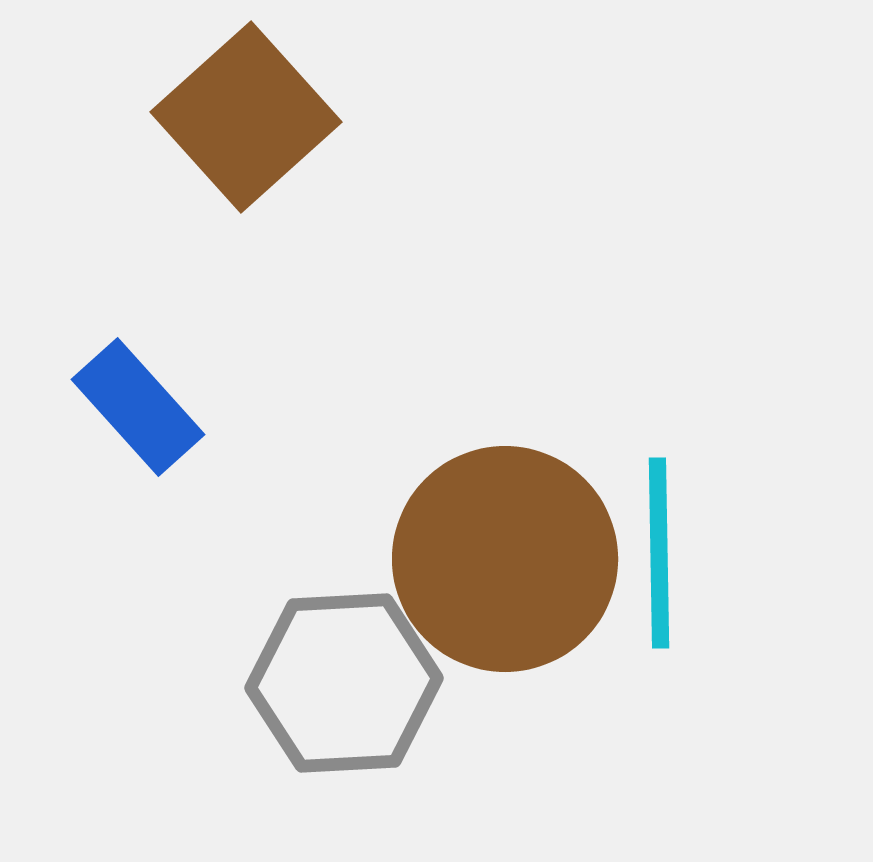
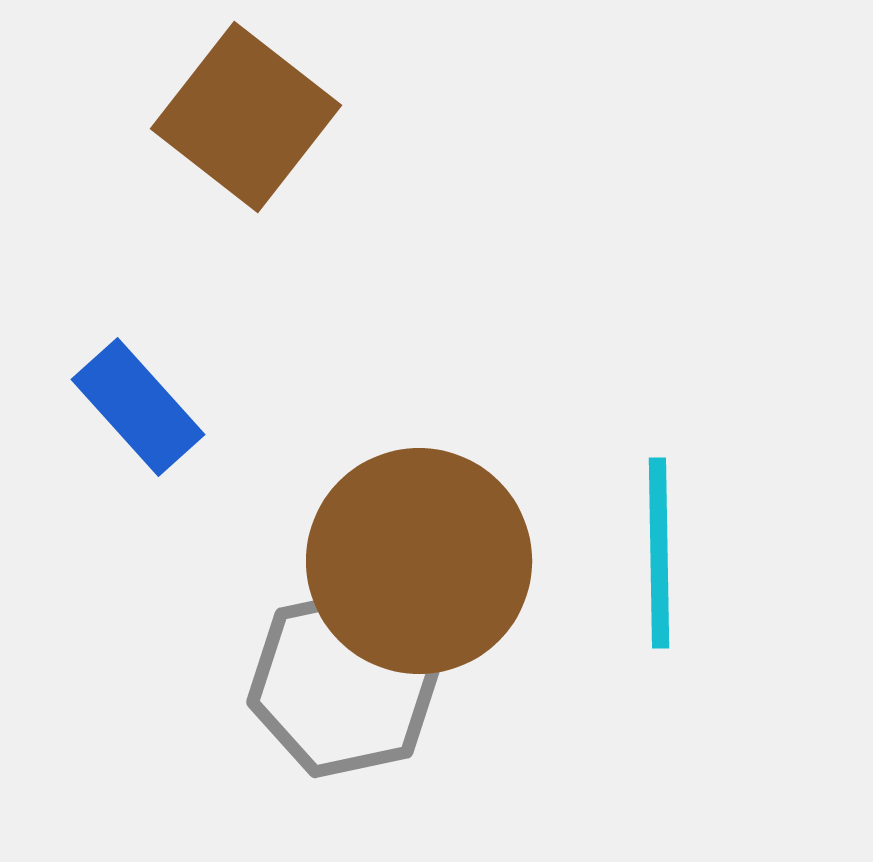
brown square: rotated 10 degrees counterclockwise
brown circle: moved 86 px left, 2 px down
gray hexagon: rotated 9 degrees counterclockwise
